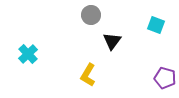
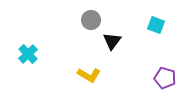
gray circle: moved 5 px down
yellow L-shape: moved 1 px right; rotated 90 degrees counterclockwise
